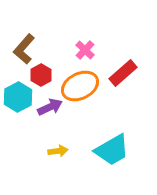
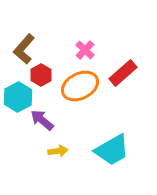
purple arrow: moved 8 px left, 13 px down; rotated 115 degrees counterclockwise
